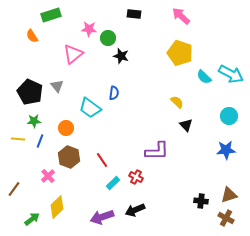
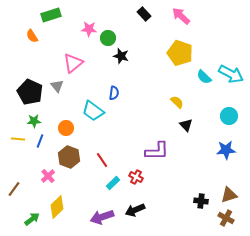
black rectangle: moved 10 px right; rotated 40 degrees clockwise
pink triangle: moved 9 px down
cyan trapezoid: moved 3 px right, 3 px down
